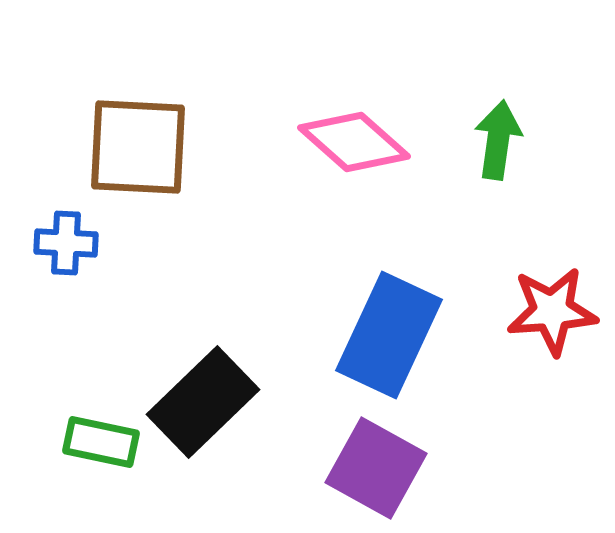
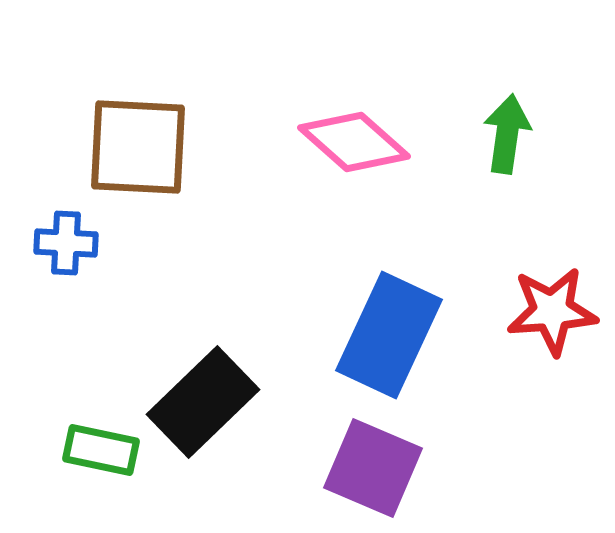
green arrow: moved 9 px right, 6 px up
green rectangle: moved 8 px down
purple square: moved 3 px left; rotated 6 degrees counterclockwise
